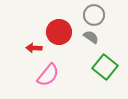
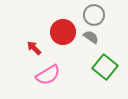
red circle: moved 4 px right
red arrow: rotated 42 degrees clockwise
pink semicircle: rotated 20 degrees clockwise
